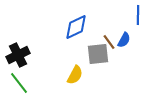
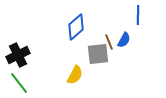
blue diamond: rotated 16 degrees counterclockwise
brown line: rotated 14 degrees clockwise
